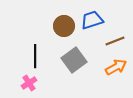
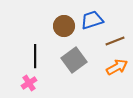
orange arrow: moved 1 px right
